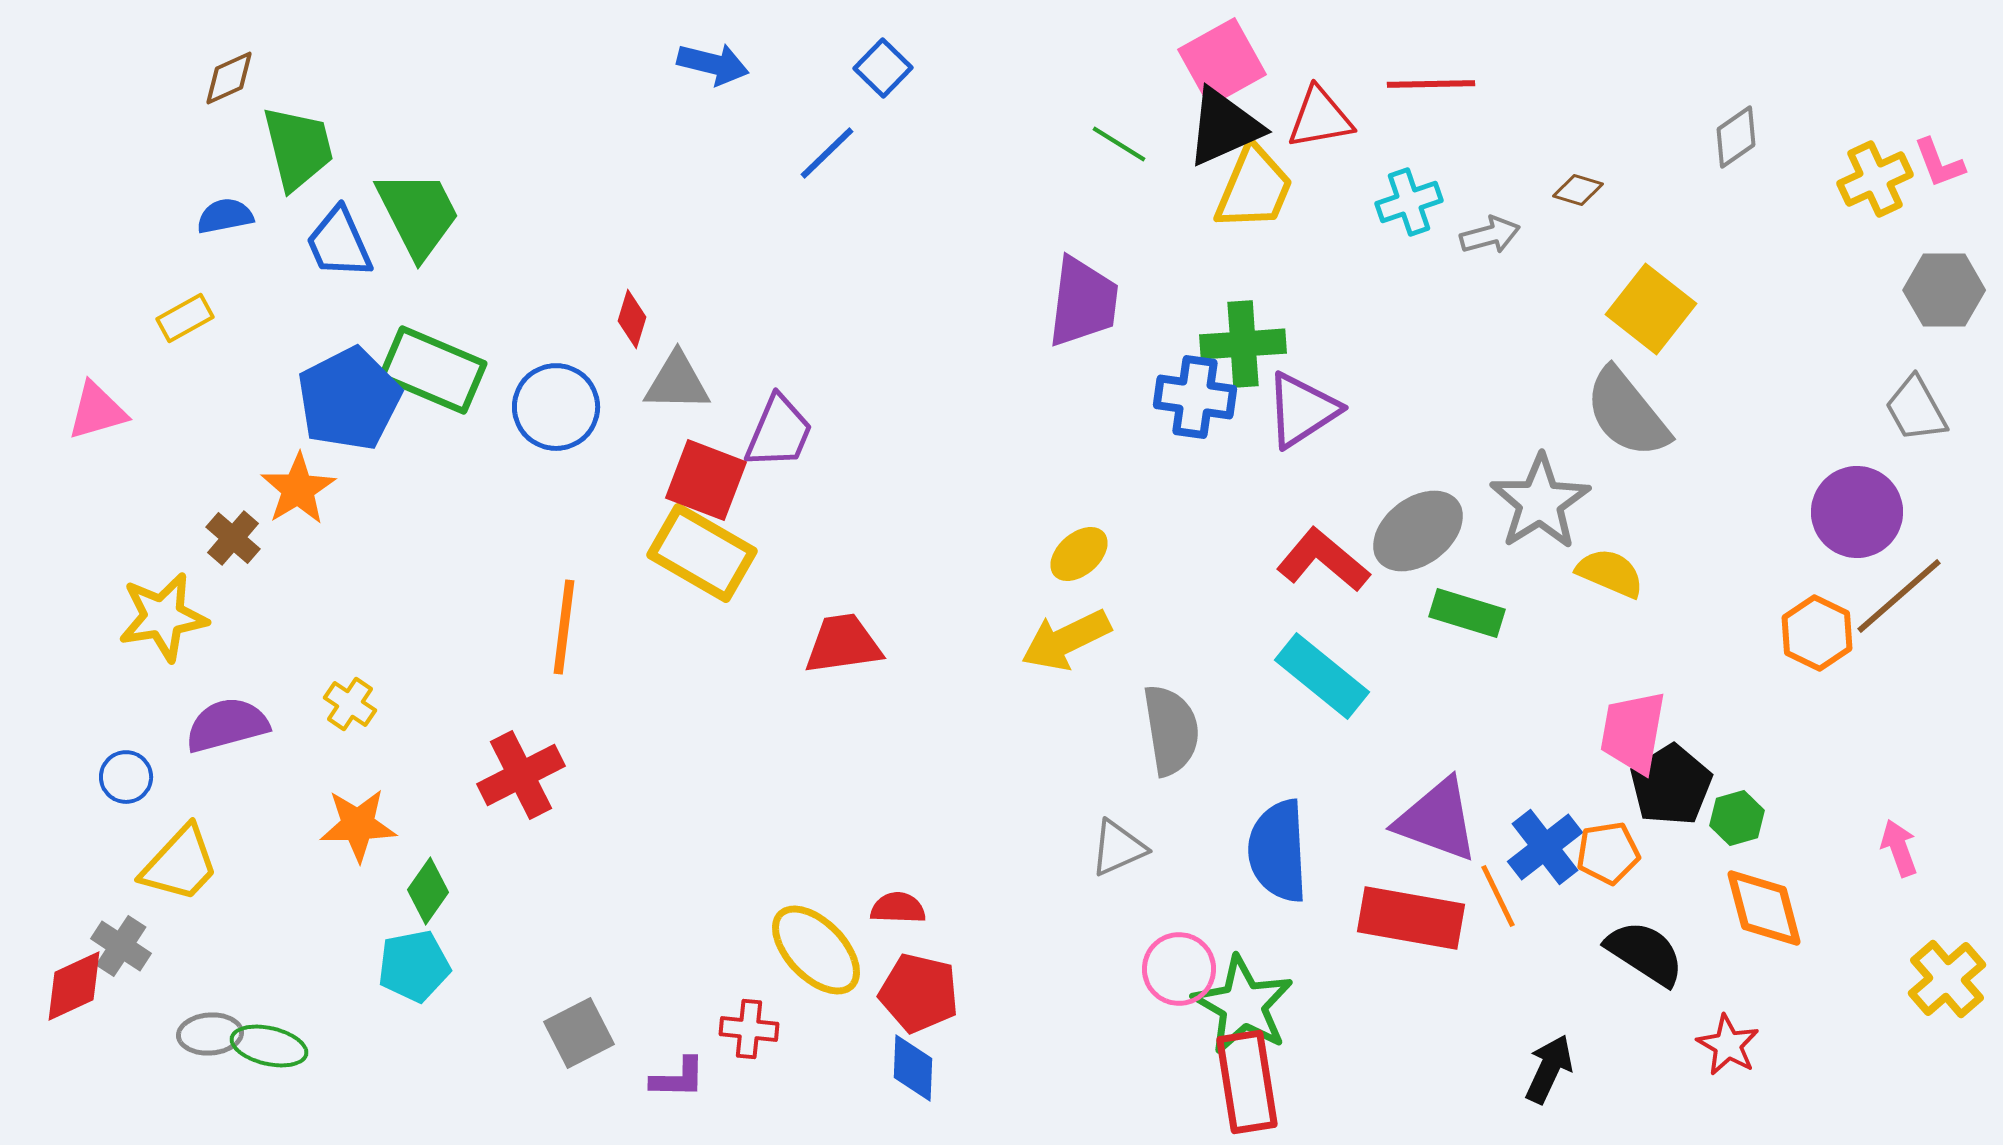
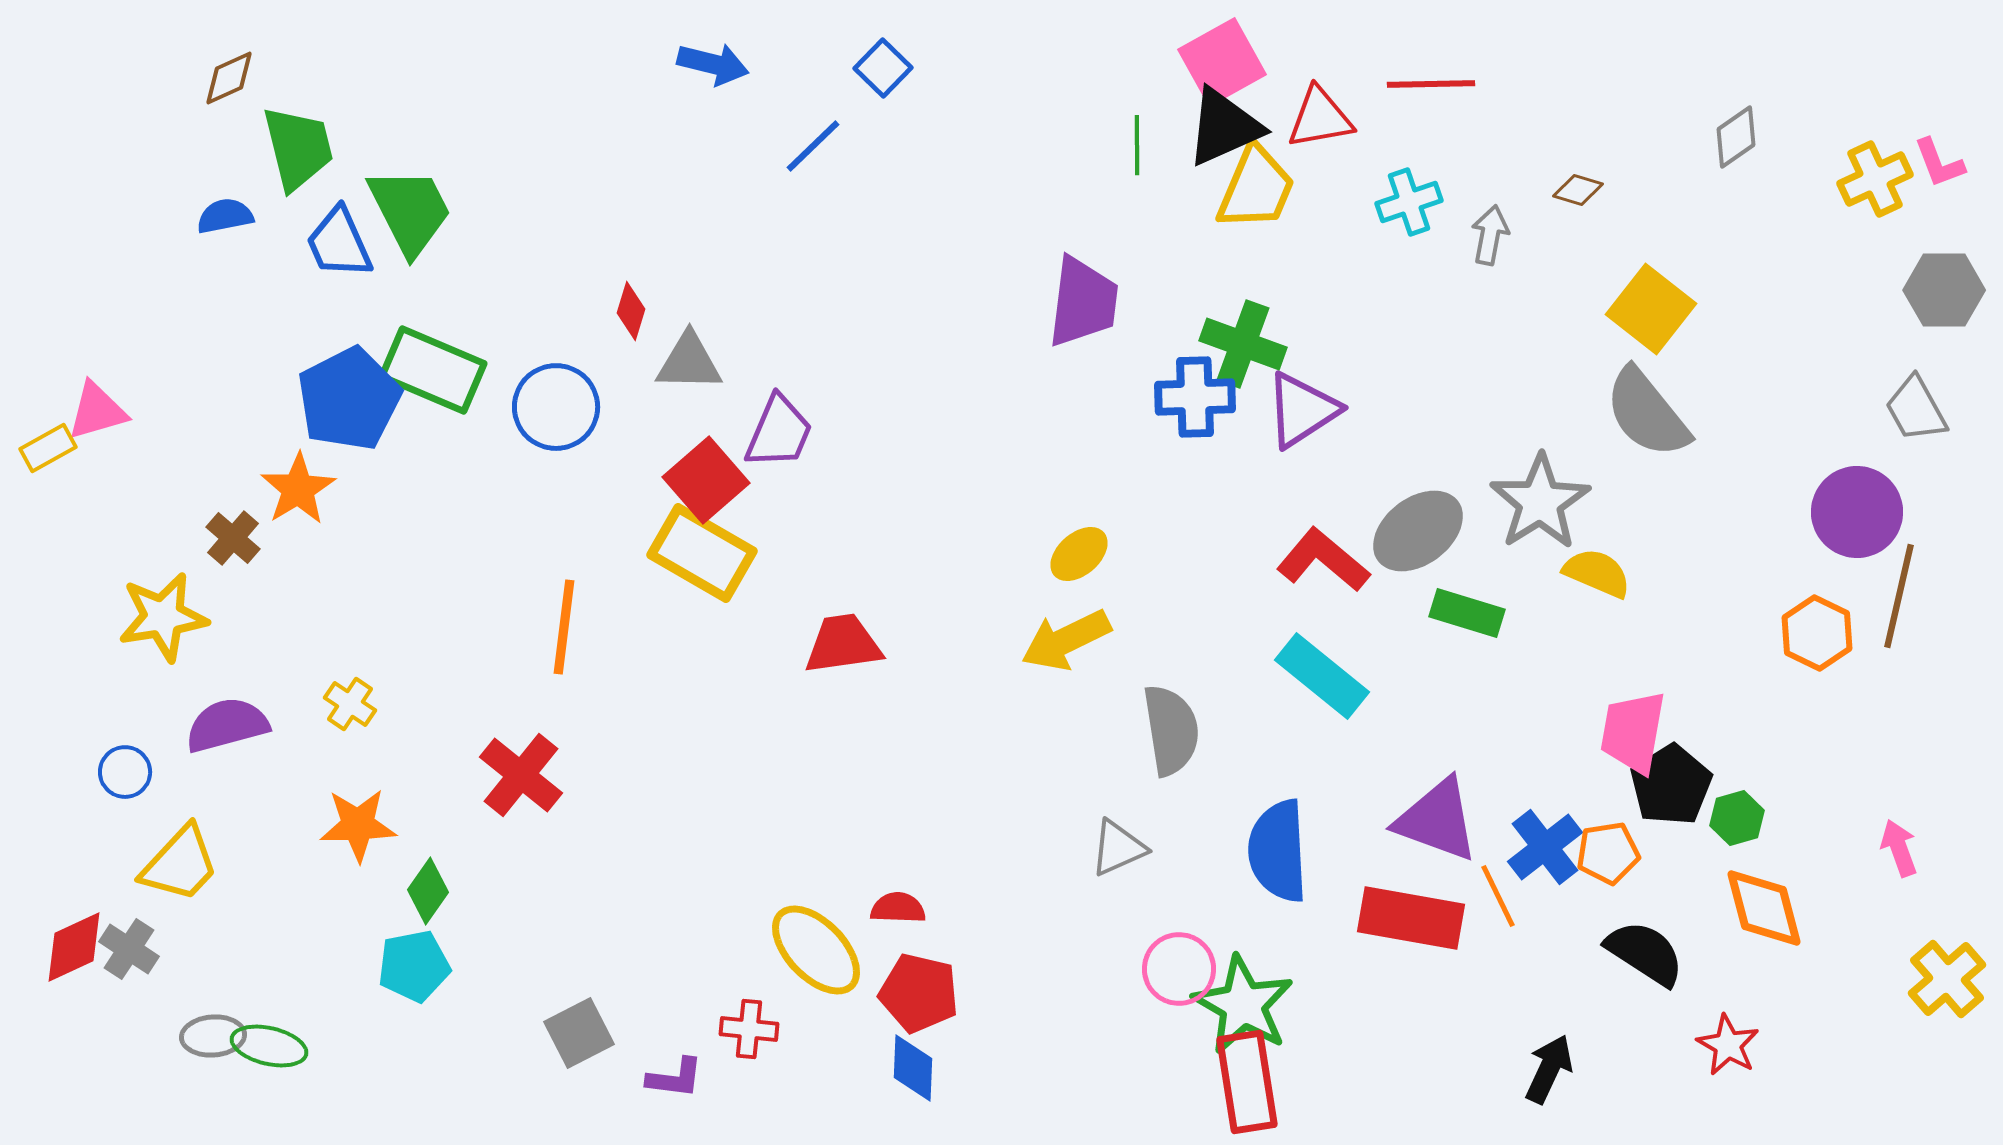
green line at (1119, 144): moved 18 px right, 1 px down; rotated 58 degrees clockwise
blue line at (827, 153): moved 14 px left, 7 px up
yellow trapezoid at (1254, 188): moved 2 px right
green trapezoid at (418, 214): moved 8 px left, 3 px up
gray arrow at (1490, 235): rotated 64 degrees counterclockwise
yellow rectangle at (185, 318): moved 137 px left, 130 px down
red diamond at (632, 319): moved 1 px left, 8 px up
green cross at (1243, 344): rotated 24 degrees clockwise
gray triangle at (677, 382): moved 12 px right, 20 px up
blue cross at (1195, 397): rotated 10 degrees counterclockwise
gray semicircle at (1627, 413): moved 20 px right
red square at (706, 480): rotated 28 degrees clockwise
yellow semicircle at (1610, 573): moved 13 px left
brown line at (1899, 596): rotated 36 degrees counterclockwise
red cross at (521, 775): rotated 24 degrees counterclockwise
blue circle at (126, 777): moved 1 px left, 5 px up
gray cross at (121, 946): moved 8 px right, 3 px down
red diamond at (74, 986): moved 39 px up
gray ellipse at (210, 1034): moved 3 px right, 2 px down
purple L-shape at (678, 1078): moved 3 px left; rotated 6 degrees clockwise
